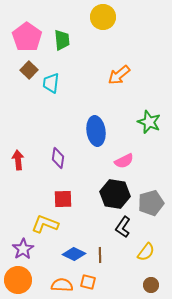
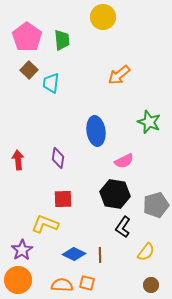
gray pentagon: moved 5 px right, 2 px down
purple star: moved 1 px left, 1 px down
orange square: moved 1 px left, 1 px down
